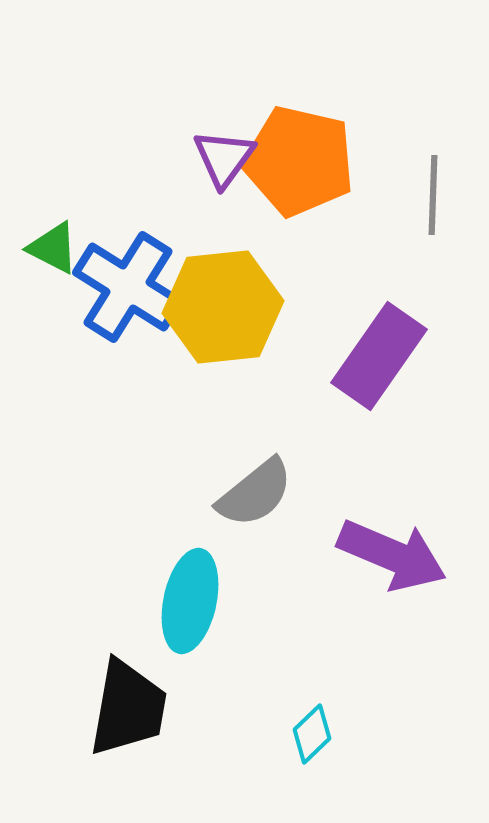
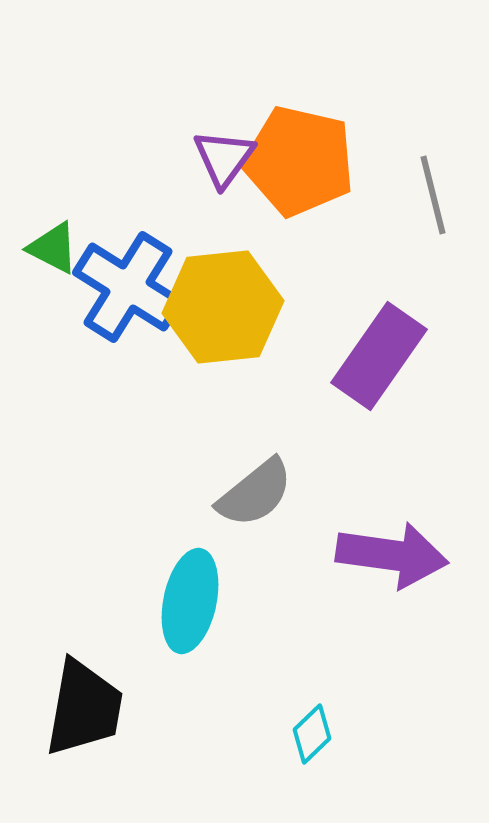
gray line: rotated 16 degrees counterclockwise
purple arrow: rotated 15 degrees counterclockwise
black trapezoid: moved 44 px left
